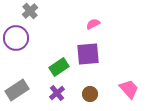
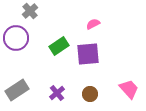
green rectangle: moved 21 px up
